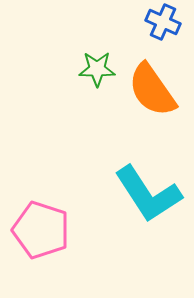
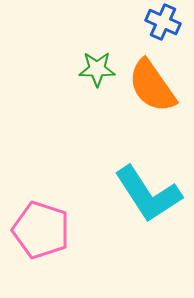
orange semicircle: moved 4 px up
